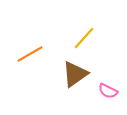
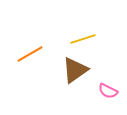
yellow line: moved 1 px left, 1 px down; rotated 30 degrees clockwise
brown triangle: moved 4 px up
